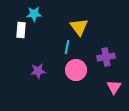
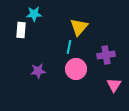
yellow triangle: rotated 18 degrees clockwise
cyan line: moved 2 px right
purple cross: moved 2 px up
pink circle: moved 1 px up
pink triangle: moved 2 px up
